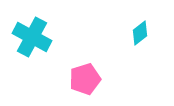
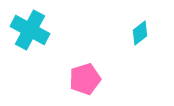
cyan cross: moved 2 px left, 7 px up
